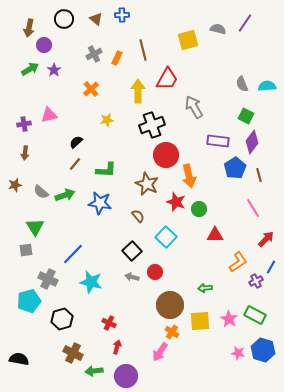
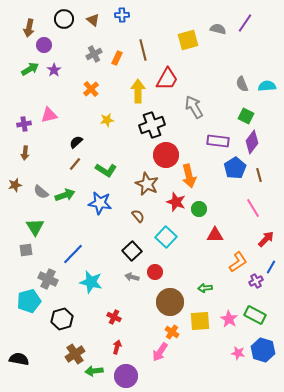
brown triangle at (96, 19): moved 3 px left, 1 px down
green L-shape at (106, 170): rotated 30 degrees clockwise
brown circle at (170, 305): moved 3 px up
red cross at (109, 323): moved 5 px right, 6 px up
brown cross at (73, 353): moved 2 px right, 1 px down; rotated 30 degrees clockwise
